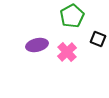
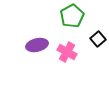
black square: rotated 28 degrees clockwise
pink cross: rotated 18 degrees counterclockwise
